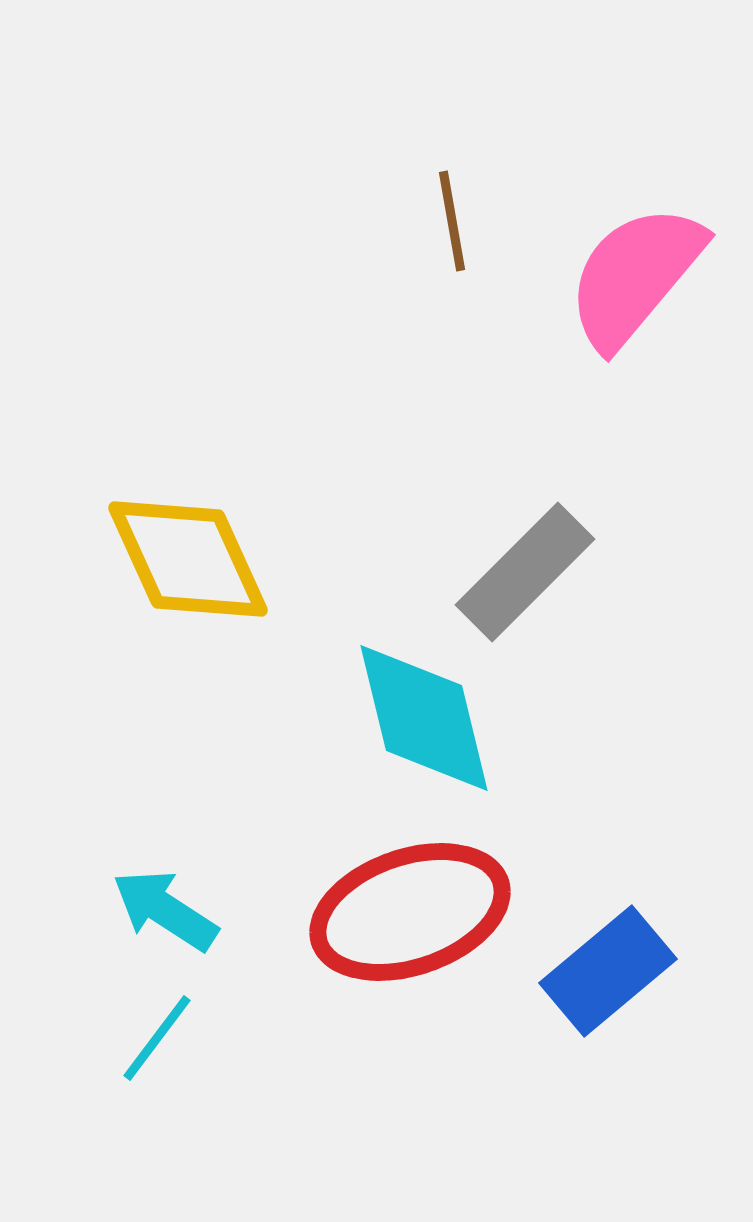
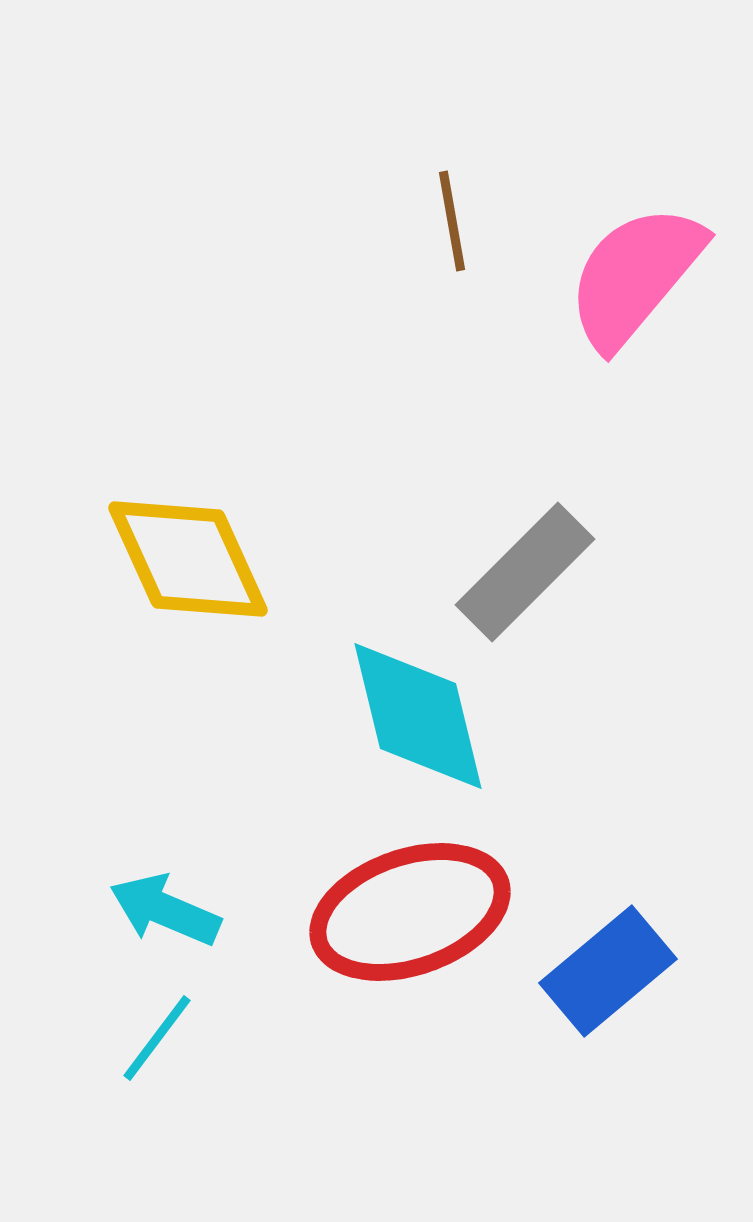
cyan diamond: moved 6 px left, 2 px up
cyan arrow: rotated 10 degrees counterclockwise
